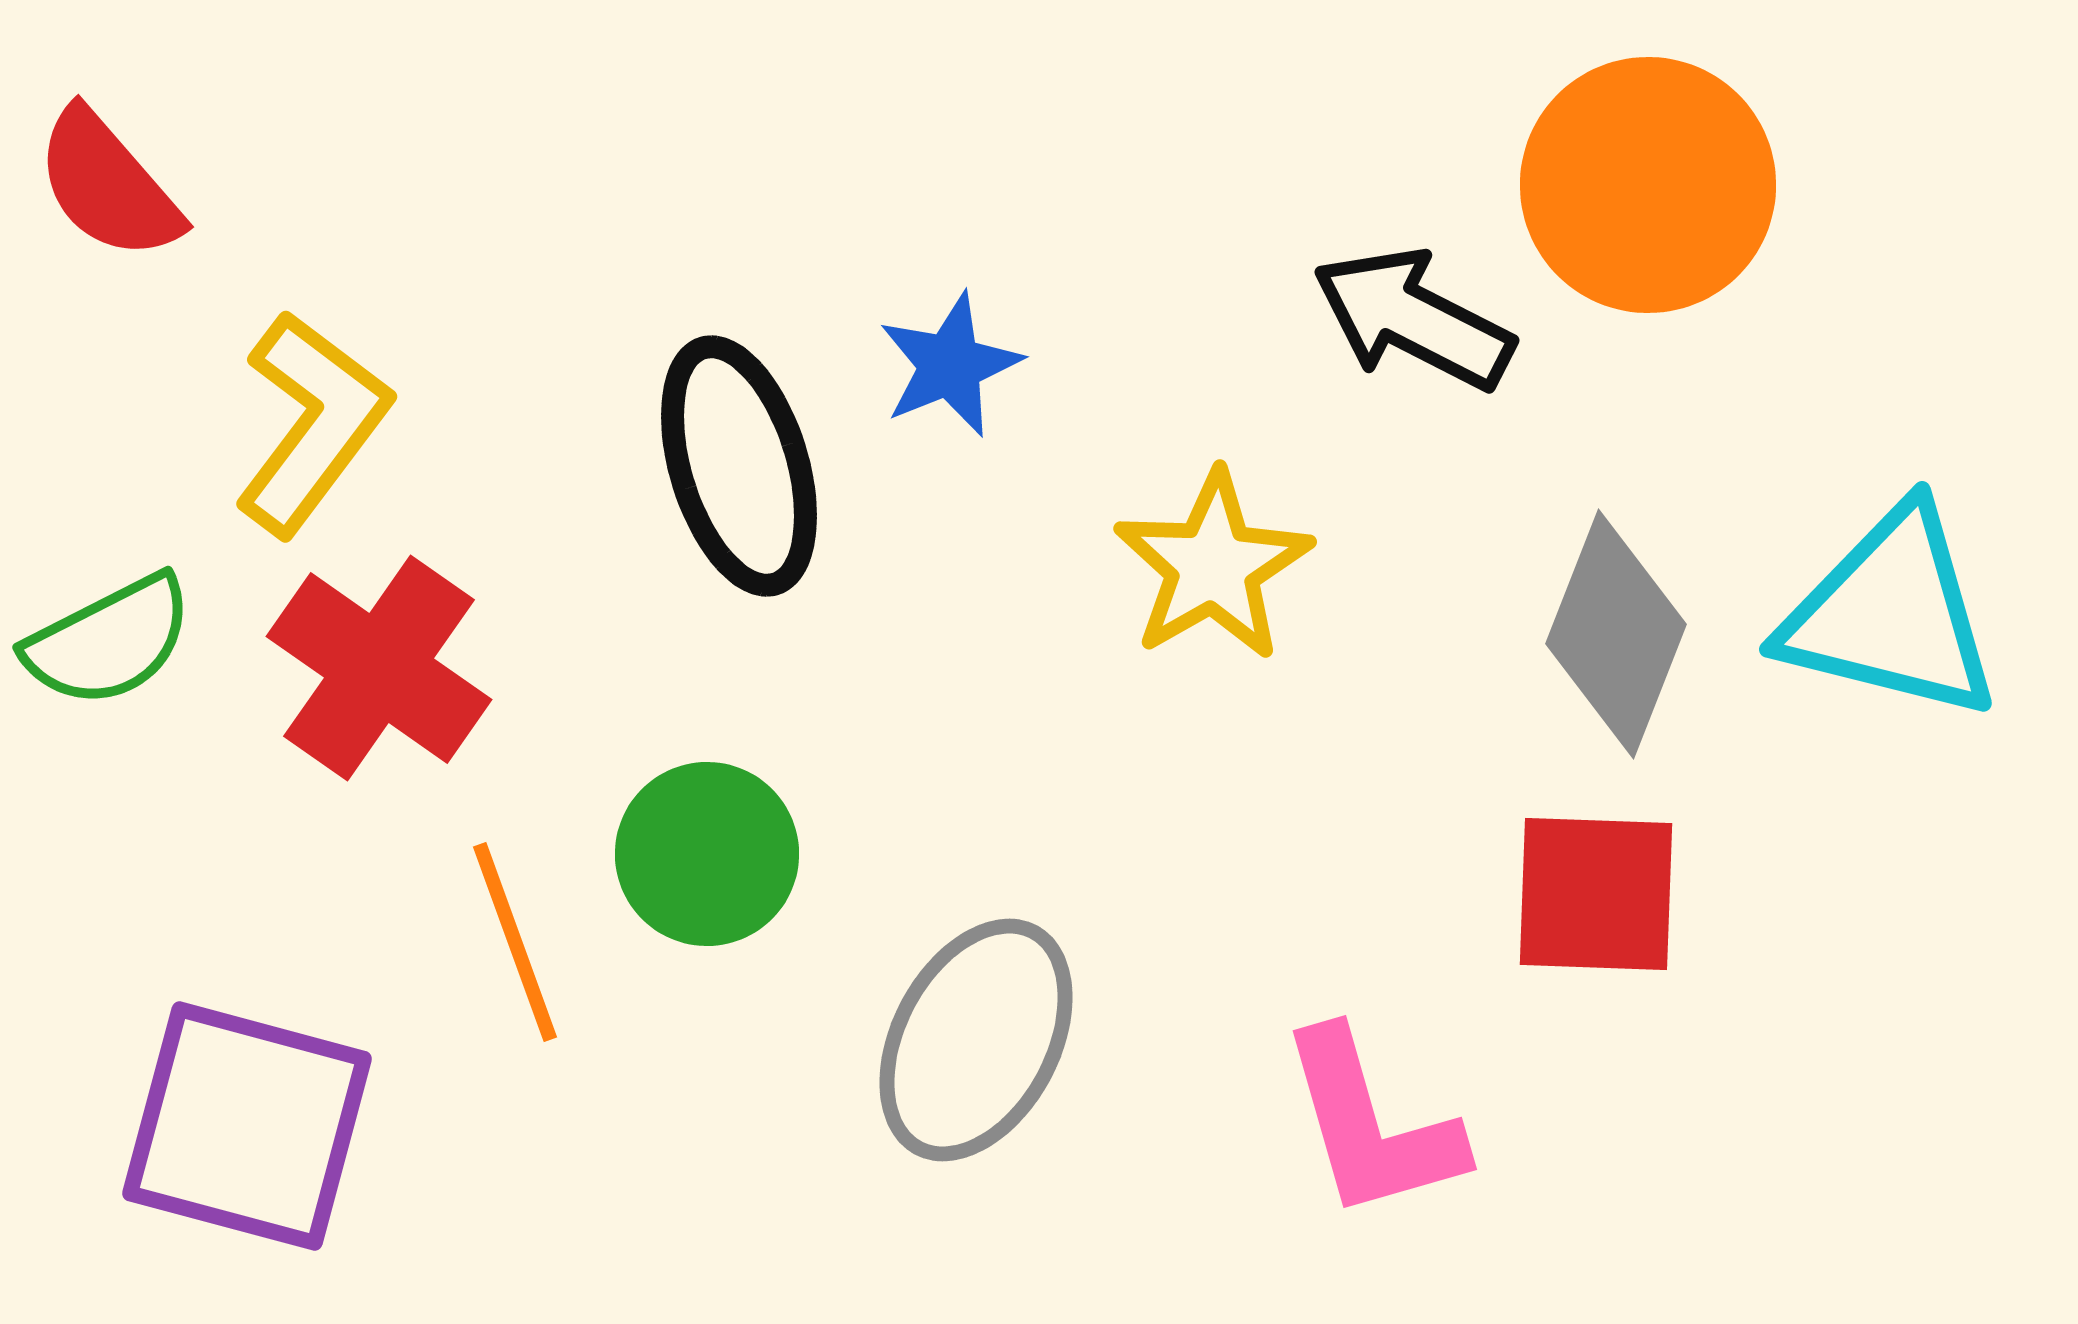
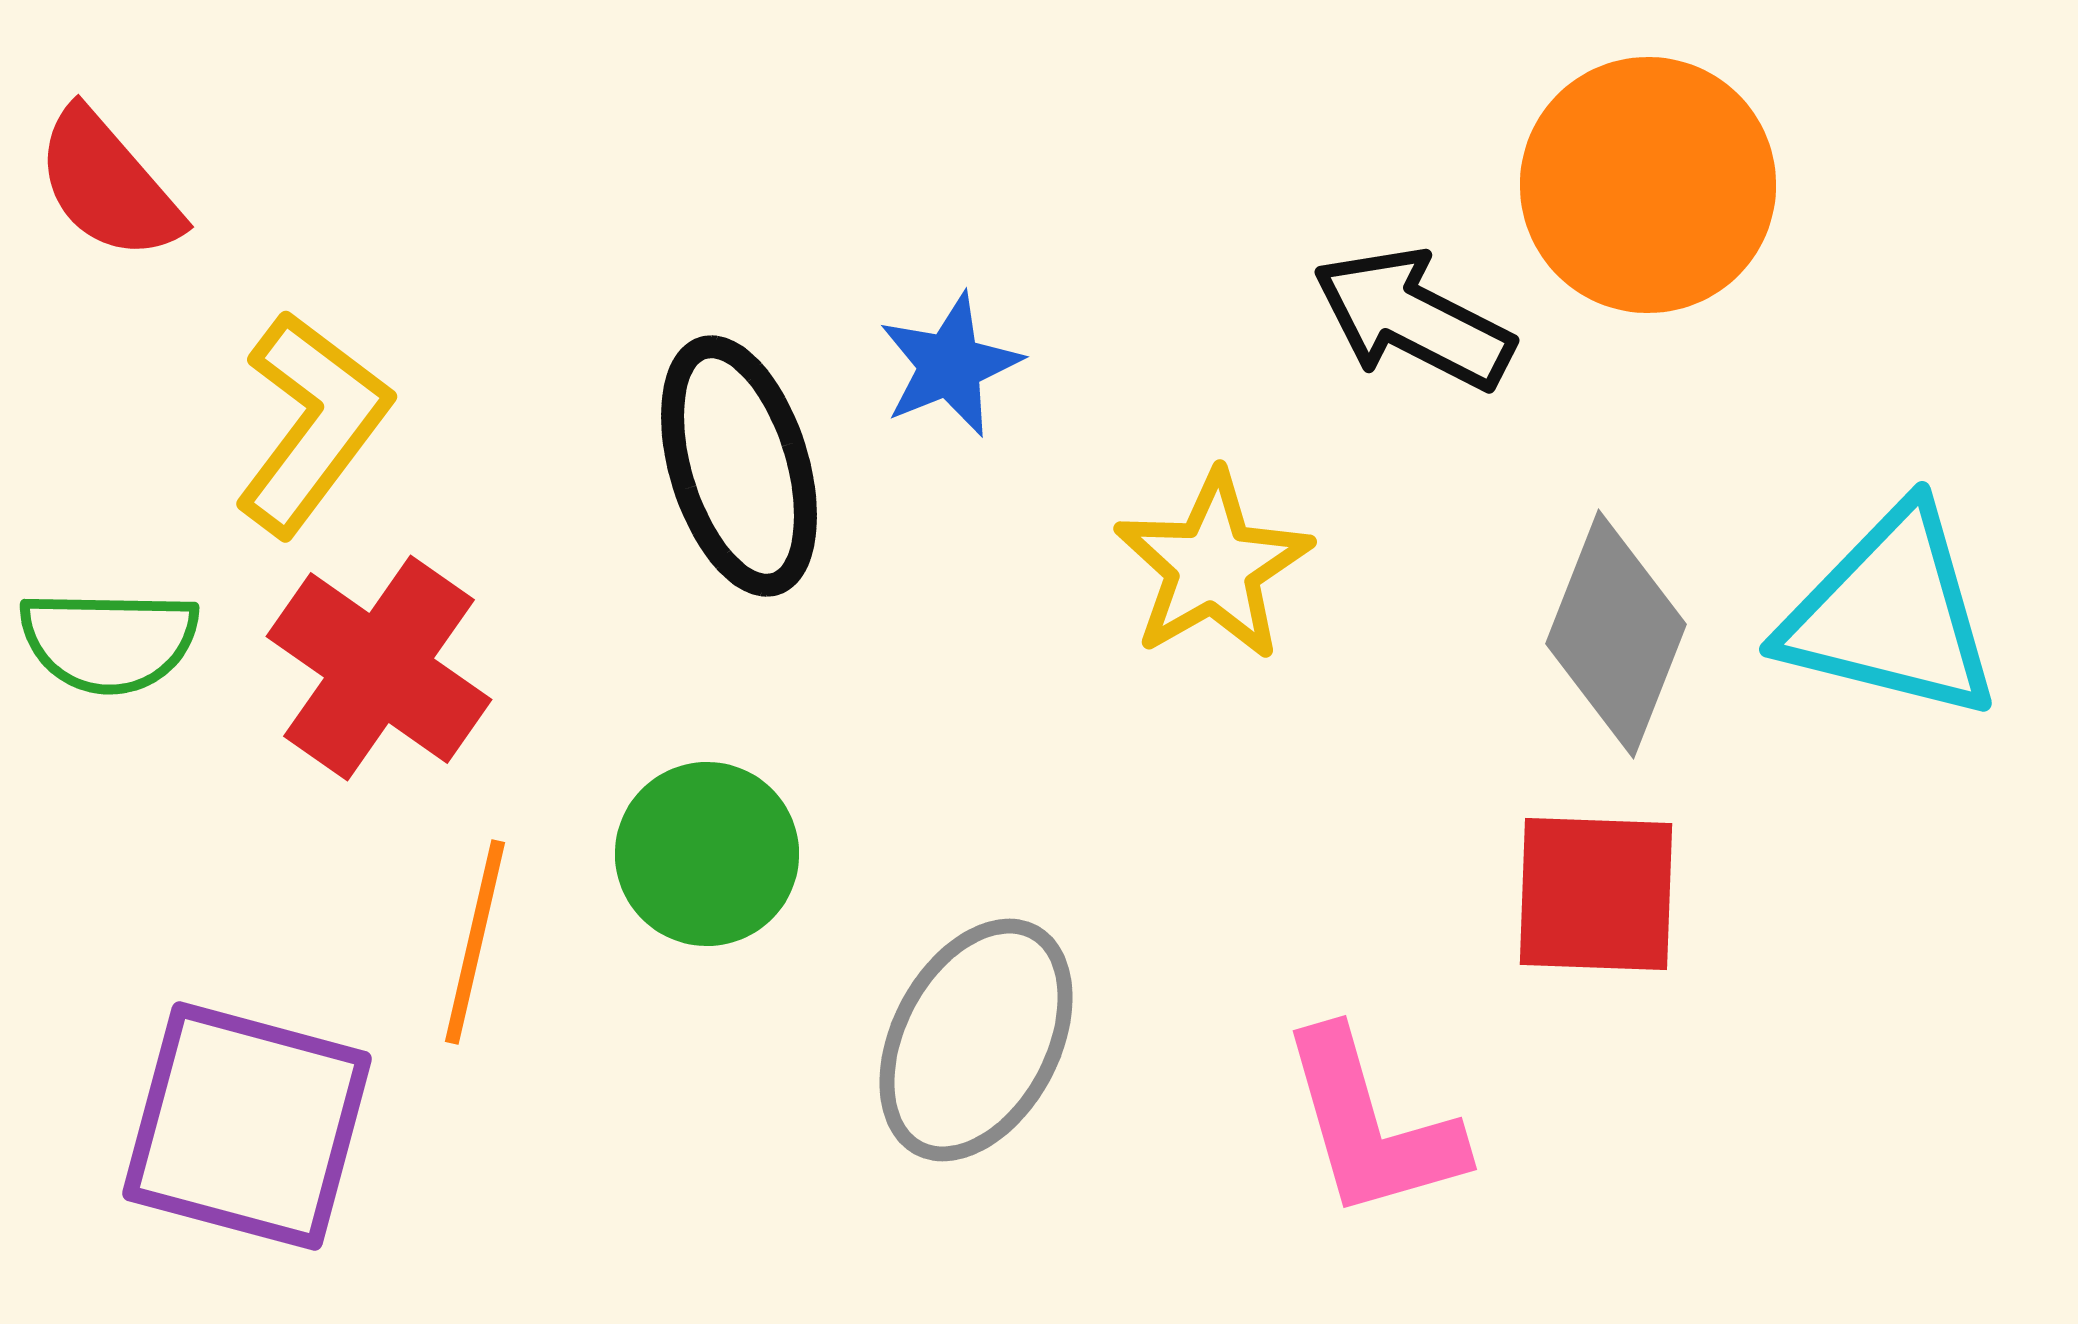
green semicircle: rotated 28 degrees clockwise
orange line: moved 40 px left; rotated 33 degrees clockwise
